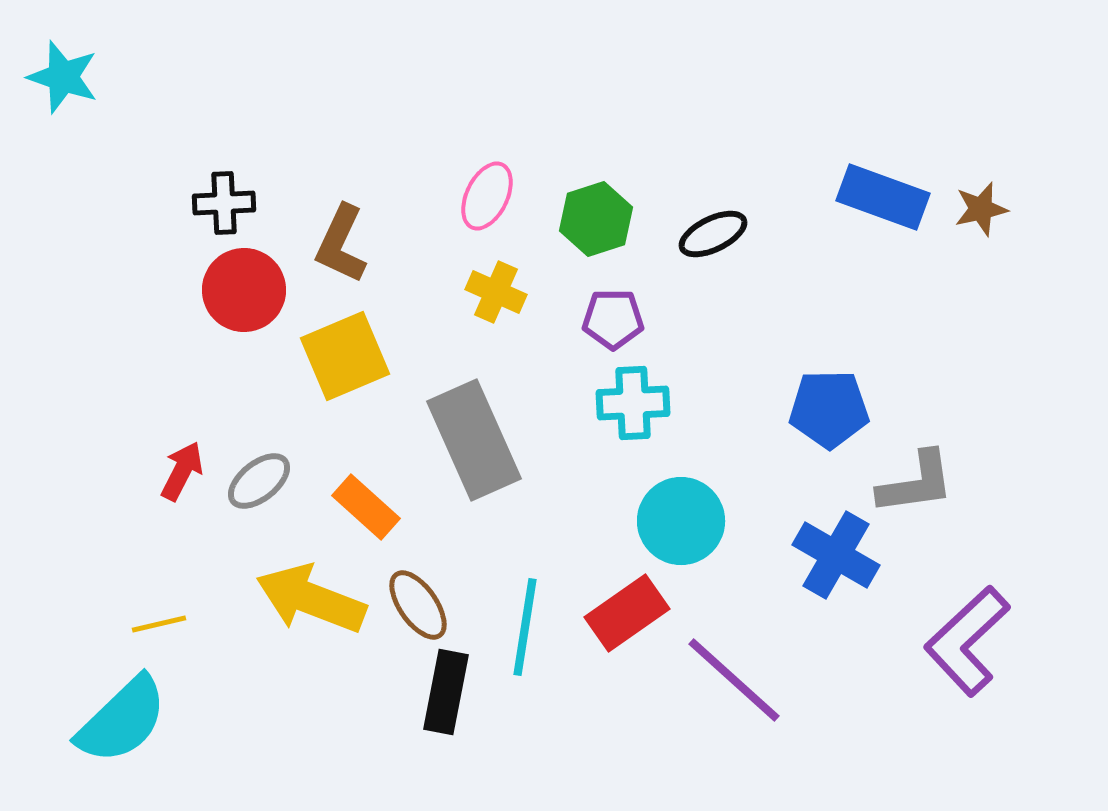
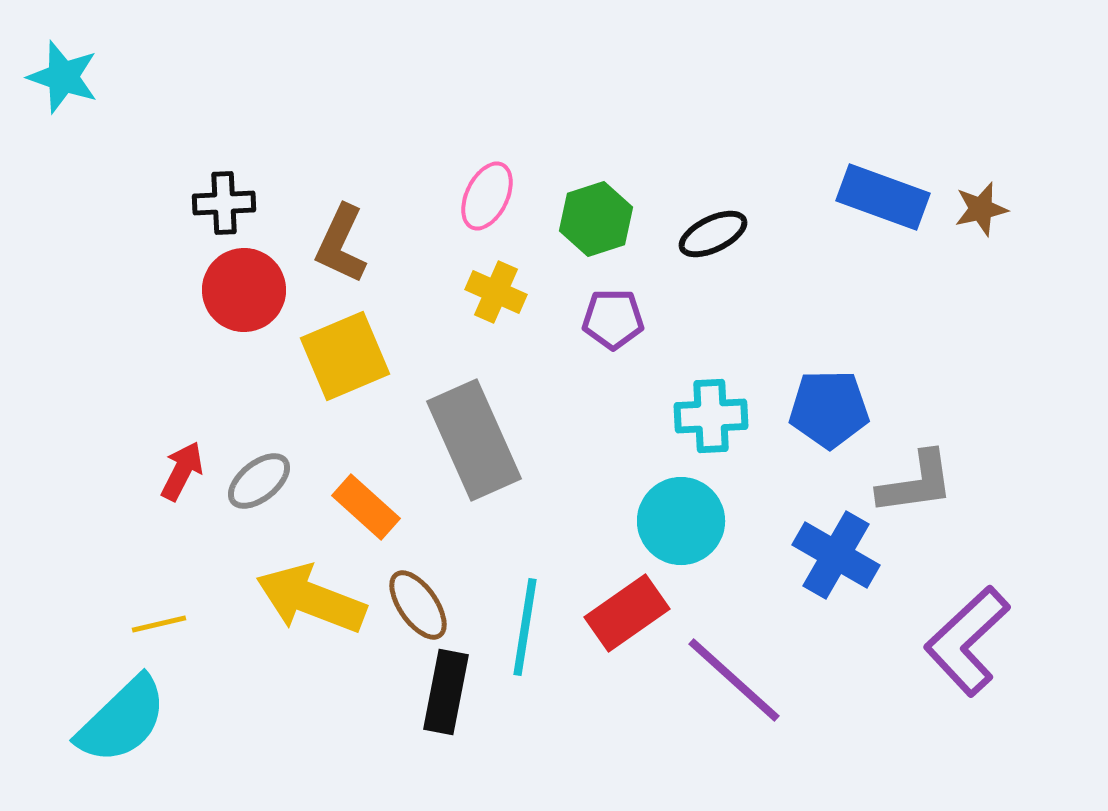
cyan cross: moved 78 px right, 13 px down
